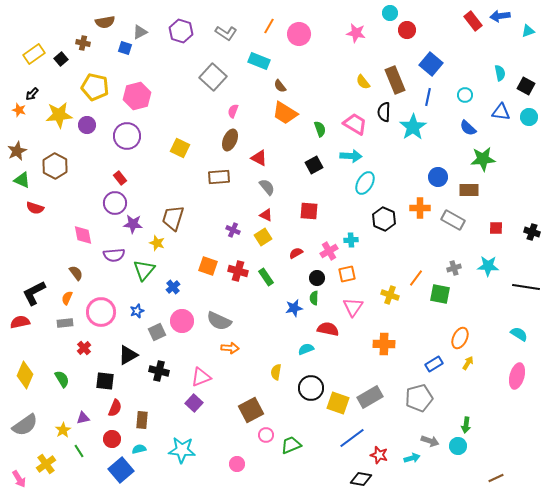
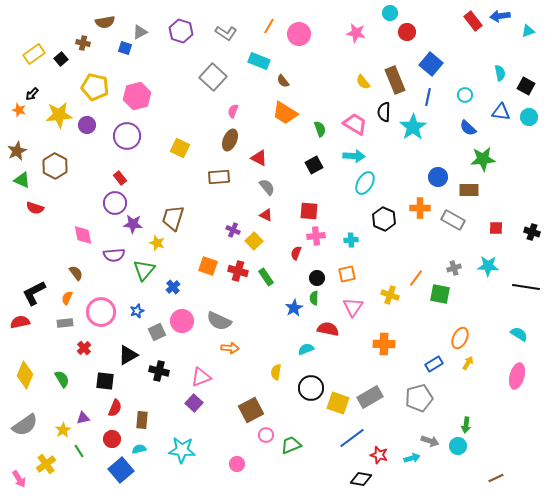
red circle at (407, 30): moved 2 px down
brown semicircle at (280, 86): moved 3 px right, 5 px up
cyan arrow at (351, 156): moved 3 px right
yellow square at (263, 237): moved 9 px left, 4 px down; rotated 12 degrees counterclockwise
pink cross at (329, 251): moved 13 px left, 15 px up; rotated 24 degrees clockwise
red semicircle at (296, 253): rotated 40 degrees counterclockwise
blue star at (294, 308): rotated 18 degrees counterclockwise
